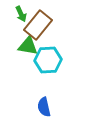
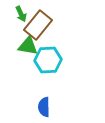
blue semicircle: rotated 12 degrees clockwise
